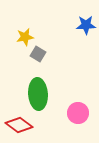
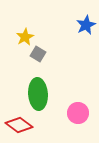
blue star: rotated 24 degrees counterclockwise
yellow star: rotated 18 degrees counterclockwise
